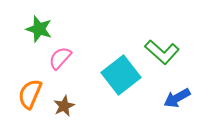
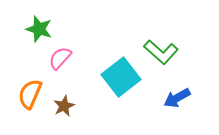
green L-shape: moved 1 px left
cyan square: moved 2 px down
